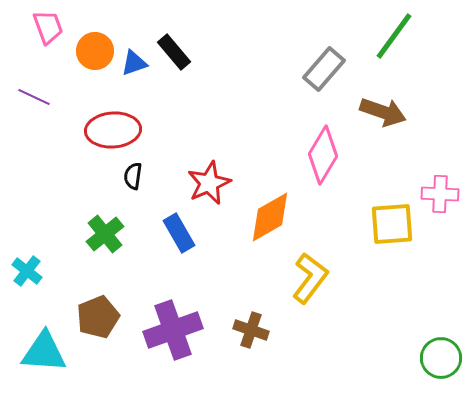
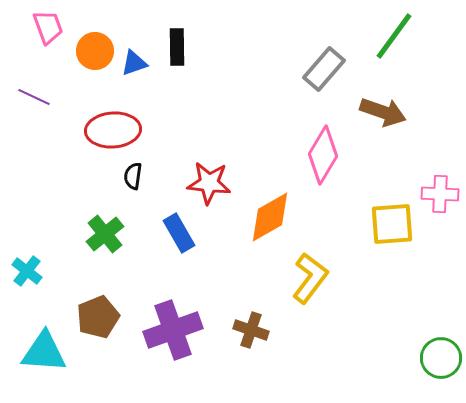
black rectangle: moved 3 px right, 5 px up; rotated 39 degrees clockwise
red star: rotated 30 degrees clockwise
